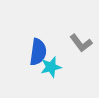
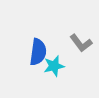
cyan star: moved 3 px right, 1 px up
